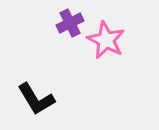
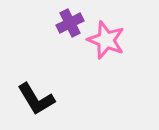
pink star: rotated 6 degrees counterclockwise
